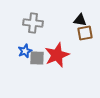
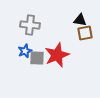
gray cross: moved 3 px left, 2 px down
